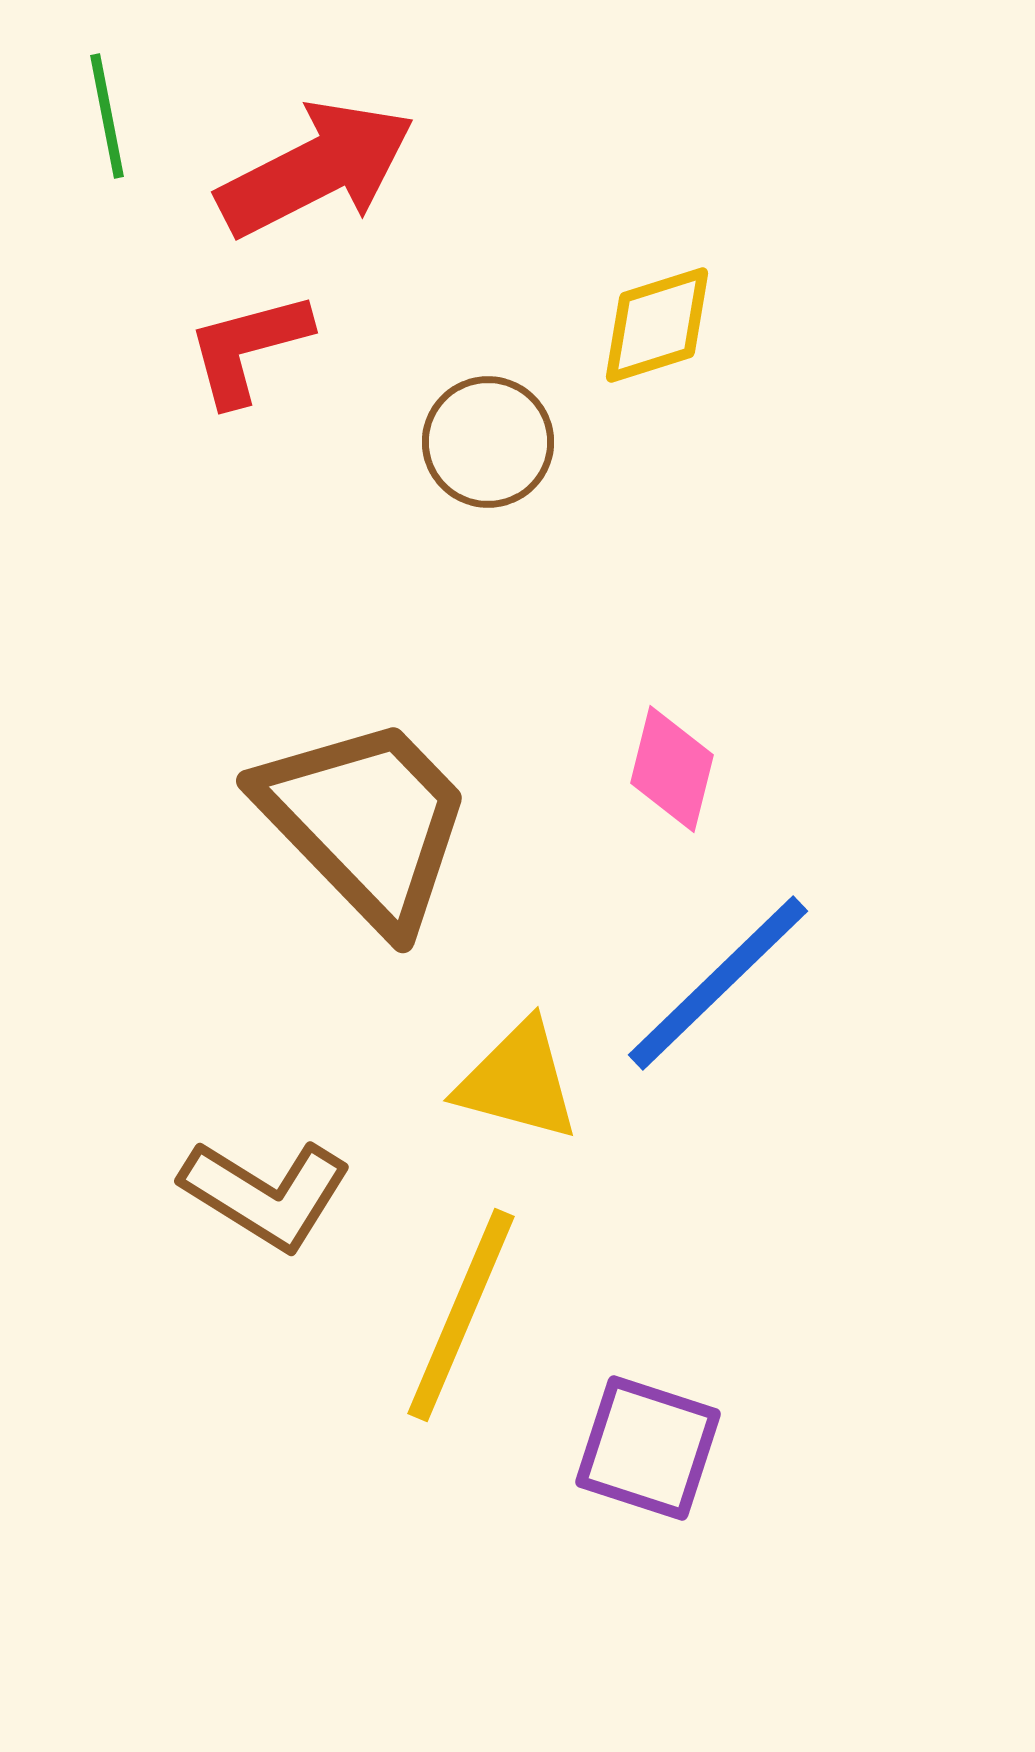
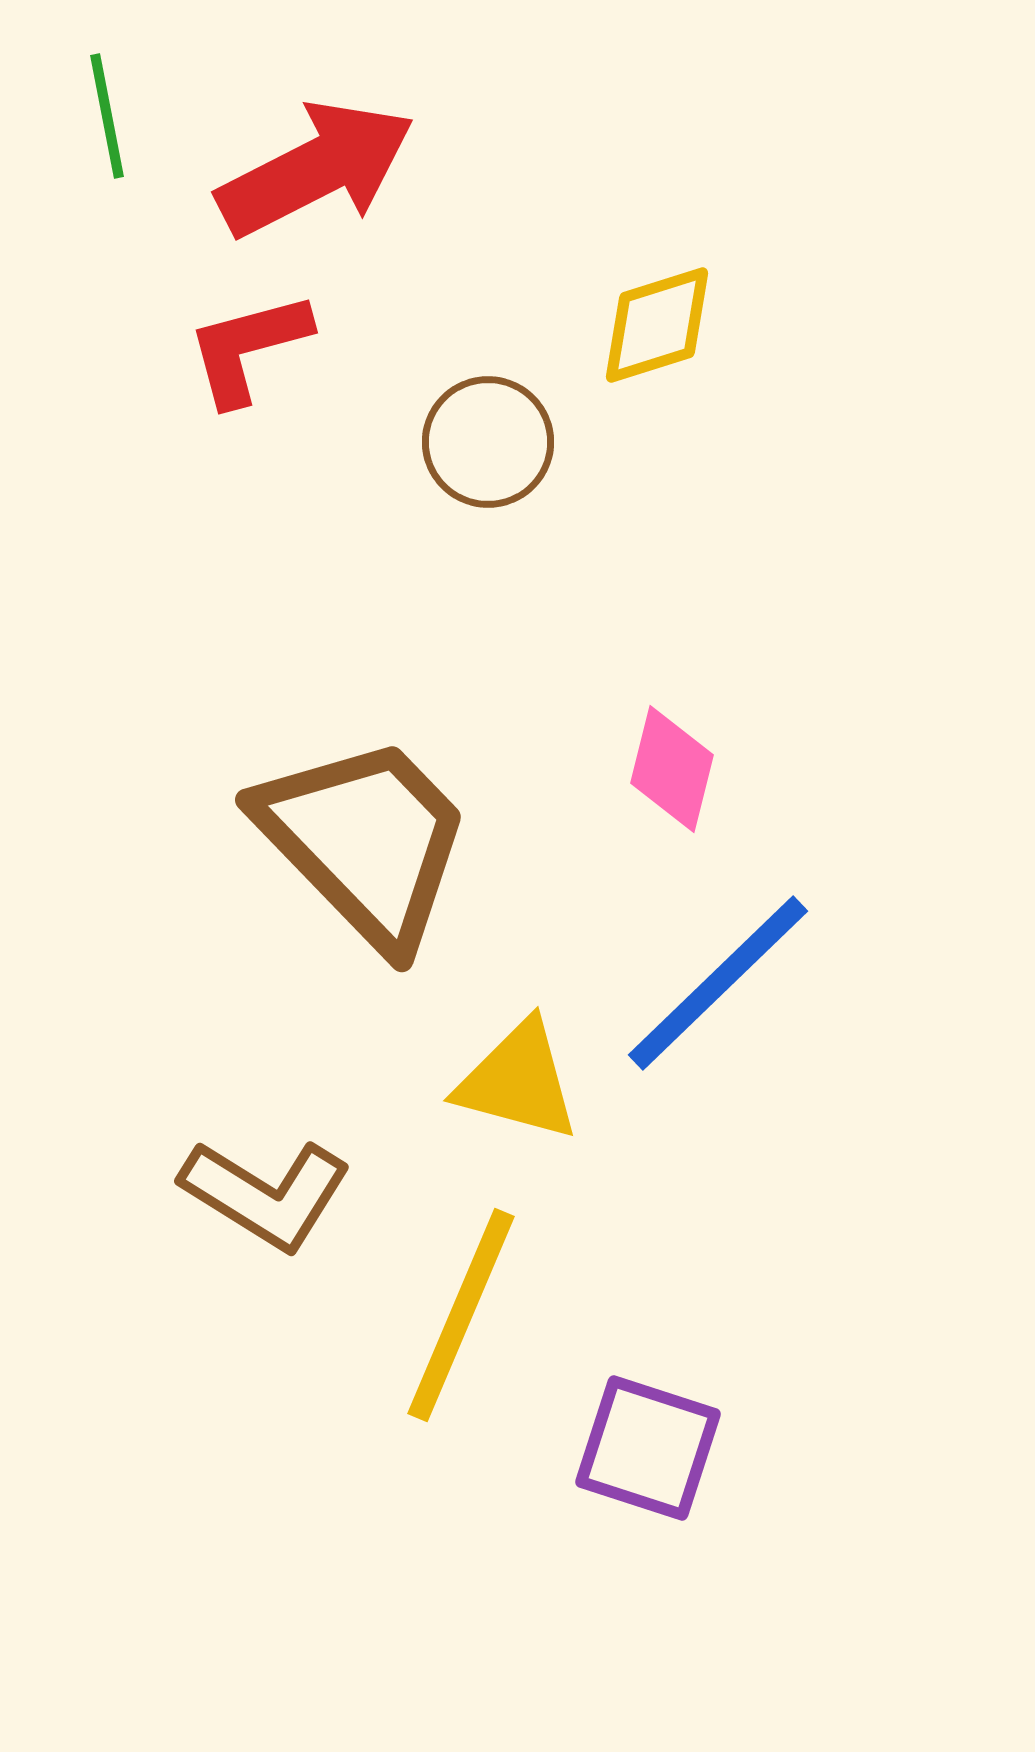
brown trapezoid: moved 1 px left, 19 px down
